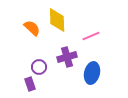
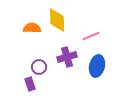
orange semicircle: rotated 42 degrees counterclockwise
blue ellipse: moved 5 px right, 7 px up
